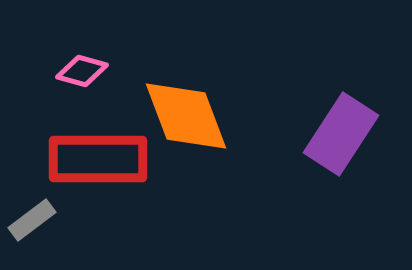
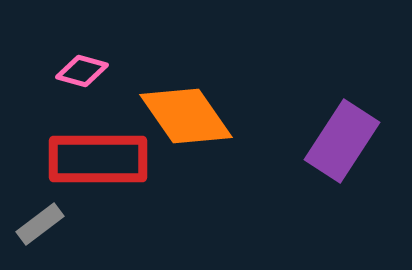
orange diamond: rotated 14 degrees counterclockwise
purple rectangle: moved 1 px right, 7 px down
gray rectangle: moved 8 px right, 4 px down
